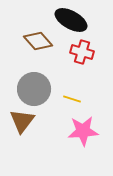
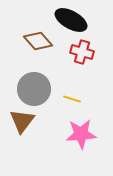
pink star: moved 2 px left, 3 px down
